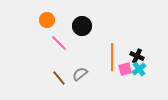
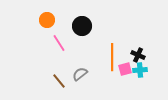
pink line: rotated 12 degrees clockwise
black cross: moved 1 px right, 1 px up
cyan cross: moved 1 px right, 1 px down; rotated 32 degrees clockwise
brown line: moved 3 px down
